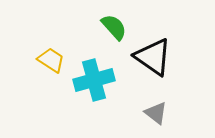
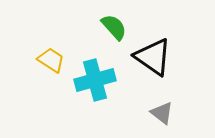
cyan cross: moved 1 px right
gray triangle: moved 6 px right
